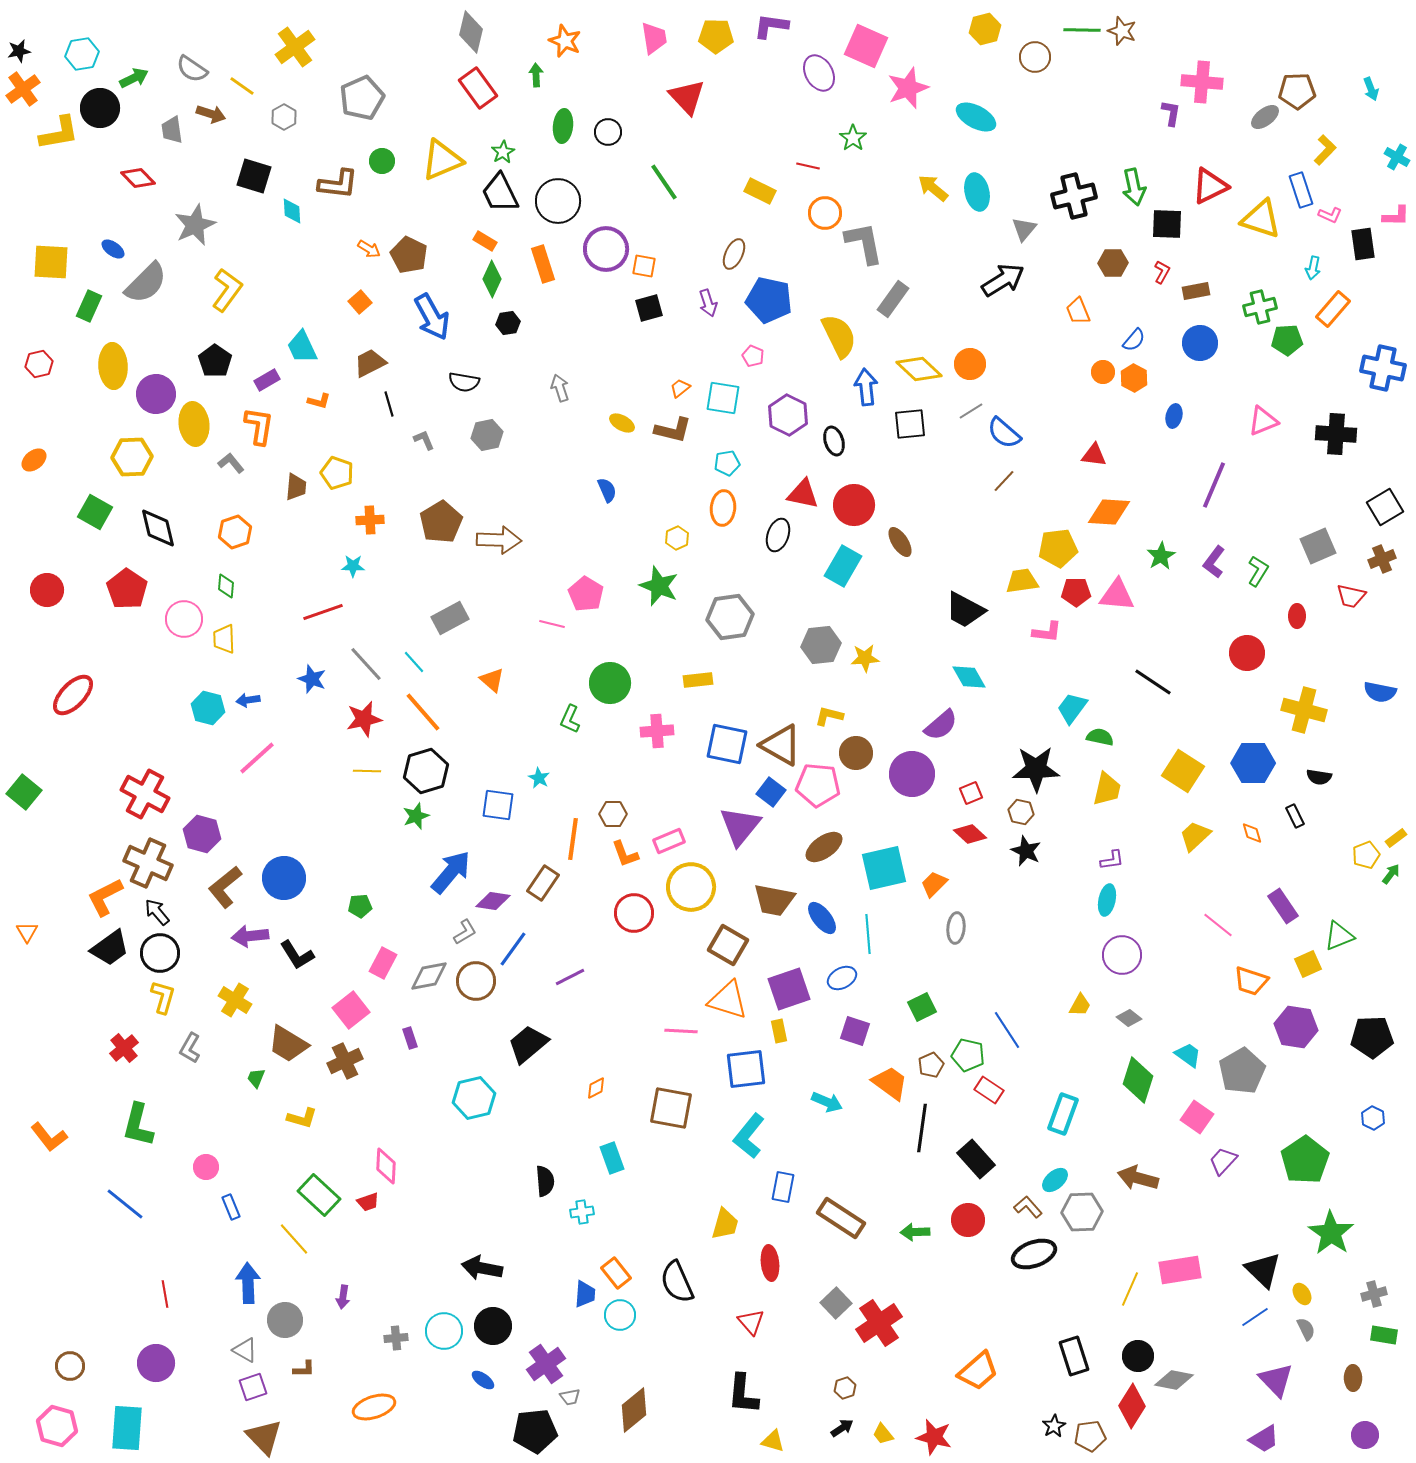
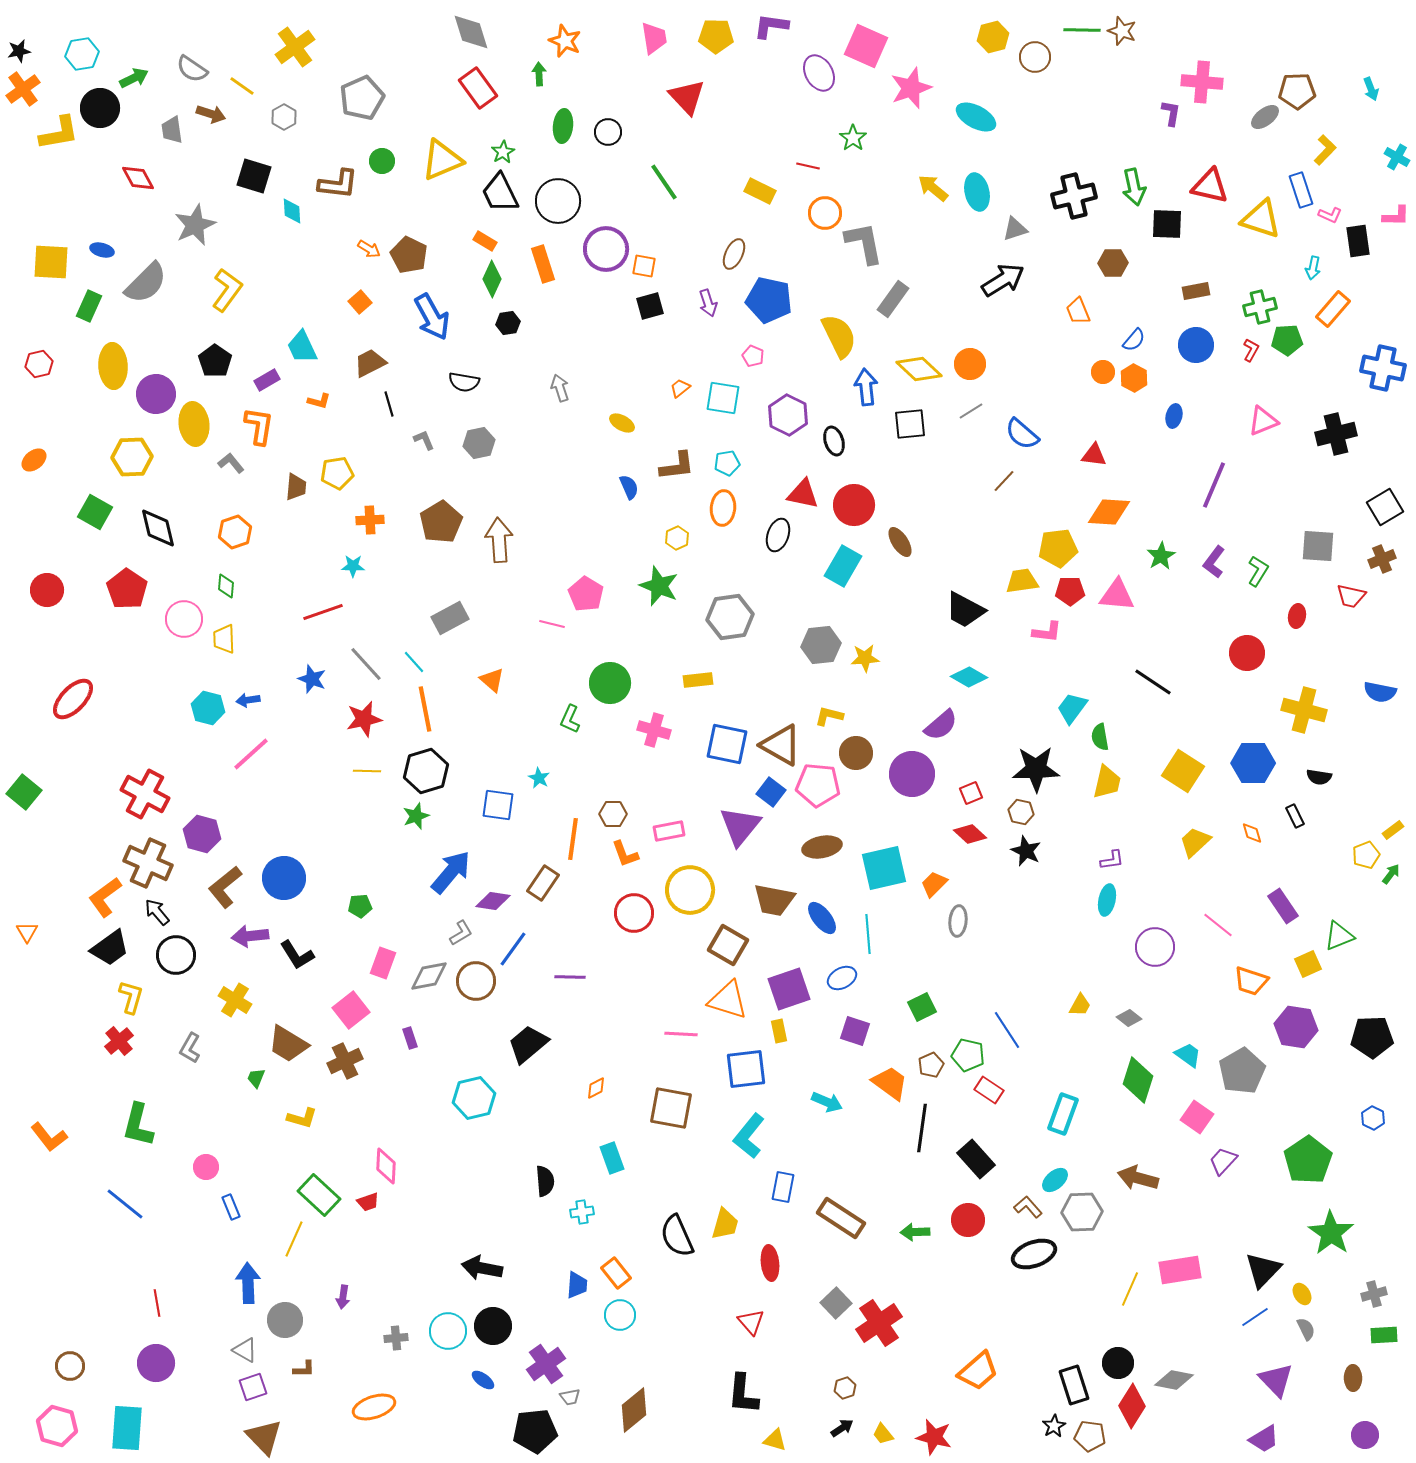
yellow hexagon at (985, 29): moved 8 px right, 8 px down
gray diamond at (471, 32): rotated 30 degrees counterclockwise
green arrow at (536, 75): moved 3 px right, 1 px up
pink star at (908, 88): moved 3 px right
red diamond at (138, 178): rotated 16 degrees clockwise
red triangle at (1210, 186): rotated 39 degrees clockwise
gray triangle at (1024, 229): moved 9 px left; rotated 32 degrees clockwise
black rectangle at (1363, 244): moved 5 px left, 3 px up
blue ellipse at (113, 249): moved 11 px left, 1 px down; rotated 20 degrees counterclockwise
red L-shape at (1162, 272): moved 89 px right, 78 px down
black square at (649, 308): moved 1 px right, 2 px up
blue circle at (1200, 343): moved 4 px left, 2 px down
brown L-shape at (673, 430): moved 4 px right, 36 px down; rotated 21 degrees counterclockwise
blue semicircle at (1004, 433): moved 18 px right, 1 px down
black cross at (1336, 434): rotated 18 degrees counterclockwise
gray hexagon at (487, 435): moved 8 px left, 8 px down
yellow pentagon at (337, 473): rotated 28 degrees counterclockwise
blue semicircle at (607, 490): moved 22 px right, 3 px up
brown arrow at (499, 540): rotated 96 degrees counterclockwise
gray square at (1318, 546): rotated 27 degrees clockwise
red pentagon at (1076, 592): moved 6 px left, 1 px up
red ellipse at (1297, 616): rotated 10 degrees clockwise
cyan diamond at (969, 677): rotated 30 degrees counterclockwise
red ellipse at (73, 695): moved 4 px down
orange line at (423, 712): moved 2 px right, 3 px up; rotated 30 degrees clockwise
pink cross at (657, 731): moved 3 px left, 1 px up; rotated 20 degrees clockwise
green semicircle at (1100, 737): rotated 112 degrees counterclockwise
pink line at (257, 758): moved 6 px left, 4 px up
yellow trapezoid at (1107, 789): moved 7 px up
yellow trapezoid at (1195, 836): moved 6 px down
yellow rectangle at (1396, 838): moved 3 px left, 8 px up
pink rectangle at (669, 841): moved 10 px up; rotated 12 degrees clockwise
brown ellipse at (824, 847): moved 2 px left; rotated 24 degrees clockwise
yellow circle at (691, 887): moved 1 px left, 3 px down
orange L-shape at (105, 897): rotated 9 degrees counterclockwise
gray ellipse at (956, 928): moved 2 px right, 7 px up
gray L-shape at (465, 932): moved 4 px left, 1 px down
black circle at (160, 953): moved 16 px right, 2 px down
purple circle at (1122, 955): moved 33 px right, 8 px up
pink rectangle at (383, 963): rotated 8 degrees counterclockwise
purple line at (570, 977): rotated 28 degrees clockwise
yellow L-shape at (163, 997): moved 32 px left
pink line at (681, 1031): moved 3 px down
red cross at (124, 1048): moved 5 px left, 7 px up
green pentagon at (1305, 1160): moved 3 px right
yellow line at (294, 1239): rotated 66 degrees clockwise
black triangle at (1263, 1270): rotated 30 degrees clockwise
black semicircle at (677, 1282): moved 46 px up
red line at (165, 1294): moved 8 px left, 9 px down
blue trapezoid at (585, 1294): moved 8 px left, 9 px up
cyan circle at (444, 1331): moved 4 px right
green rectangle at (1384, 1335): rotated 12 degrees counterclockwise
black rectangle at (1074, 1356): moved 29 px down
black circle at (1138, 1356): moved 20 px left, 7 px down
brown pentagon at (1090, 1436): rotated 16 degrees clockwise
yellow triangle at (773, 1441): moved 2 px right, 1 px up
